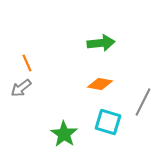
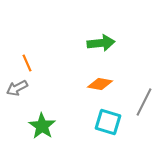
gray arrow: moved 4 px left; rotated 10 degrees clockwise
gray line: moved 1 px right
green star: moved 22 px left, 8 px up
